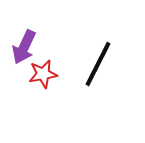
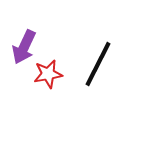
red star: moved 5 px right
